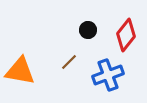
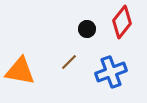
black circle: moved 1 px left, 1 px up
red diamond: moved 4 px left, 13 px up
blue cross: moved 3 px right, 3 px up
